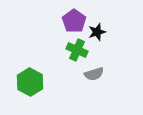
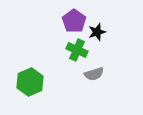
green hexagon: rotated 8 degrees clockwise
